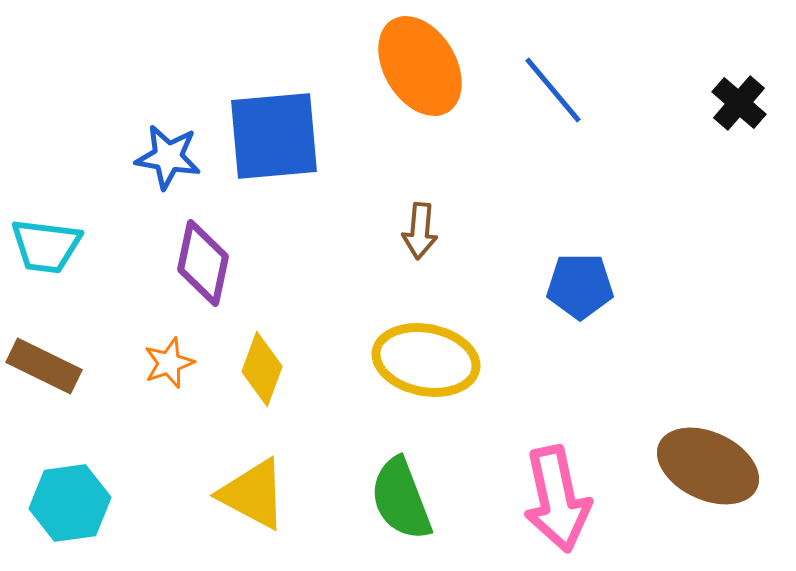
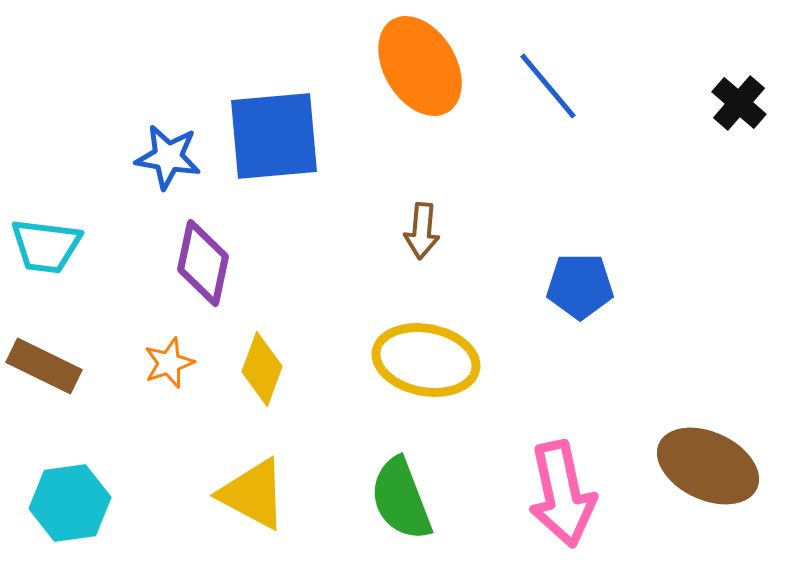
blue line: moved 5 px left, 4 px up
brown arrow: moved 2 px right
pink arrow: moved 5 px right, 5 px up
